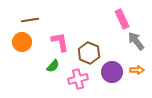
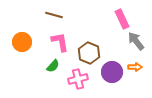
brown line: moved 24 px right, 5 px up; rotated 24 degrees clockwise
orange arrow: moved 2 px left, 3 px up
